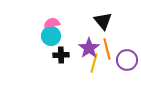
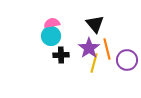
black triangle: moved 8 px left, 3 px down
